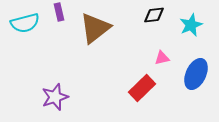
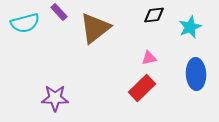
purple rectangle: rotated 30 degrees counterclockwise
cyan star: moved 1 px left, 2 px down
pink triangle: moved 13 px left
blue ellipse: rotated 28 degrees counterclockwise
purple star: moved 1 px down; rotated 20 degrees clockwise
